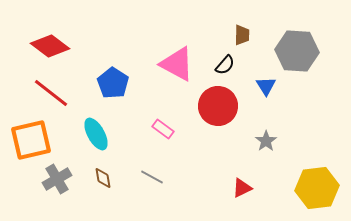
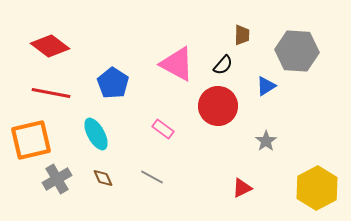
black semicircle: moved 2 px left
blue triangle: rotated 30 degrees clockwise
red line: rotated 27 degrees counterclockwise
brown diamond: rotated 15 degrees counterclockwise
yellow hexagon: rotated 21 degrees counterclockwise
